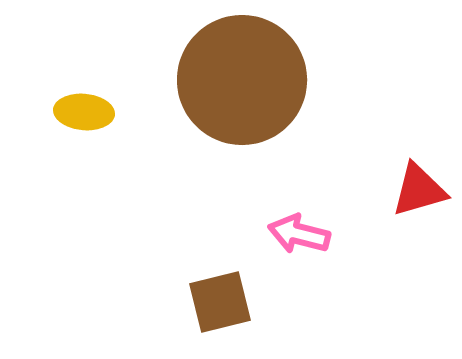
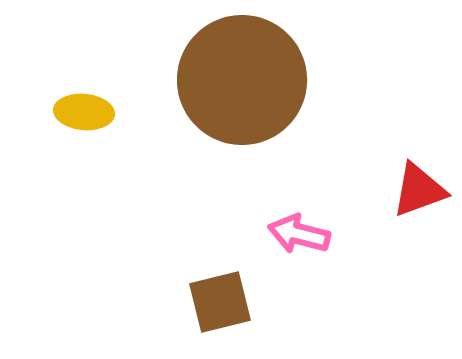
red triangle: rotated 4 degrees counterclockwise
